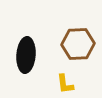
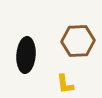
brown hexagon: moved 3 px up
